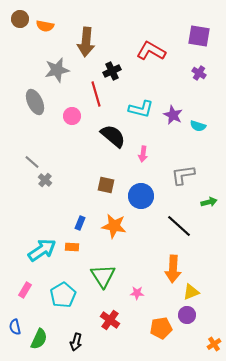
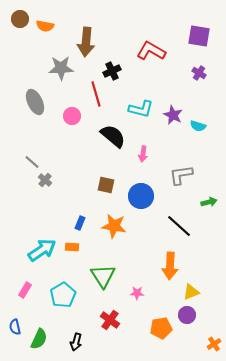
gray star: moved 4 px right, 2 px up; rotated 10 degrees clockwise
gray L-shape: moved 2 px left
orange arrow: moved 3 px left, 3 px up
